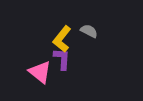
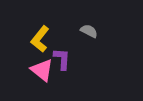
yellow L-shape: moved 22 px left
pink triangle: moved 2 px right, 2 px up
